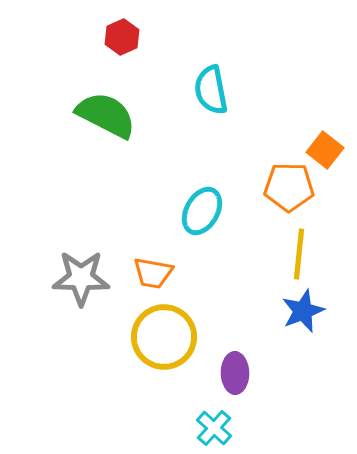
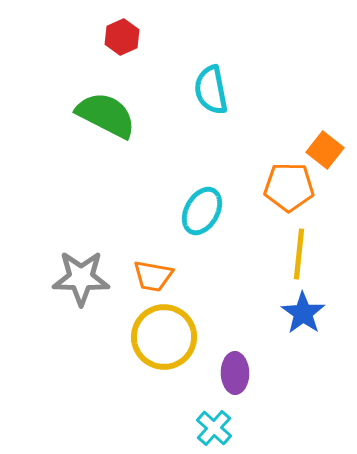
orange trapezoid: moved 3 px down
blue star: moved 2 px down; rotated 15 degrees counterclockwise
